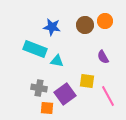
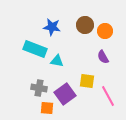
orange circle: moved 10 px down
